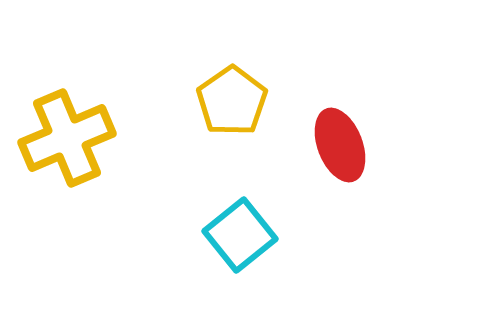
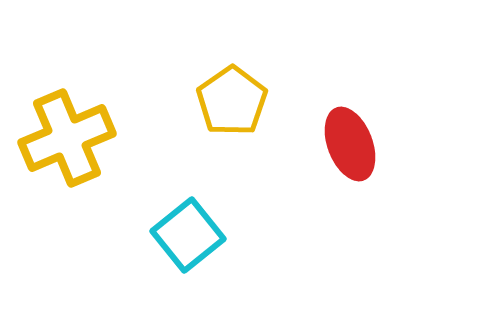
red ellipse: moved 10 px right, 1 px up
cyan square: moved 52 px left
